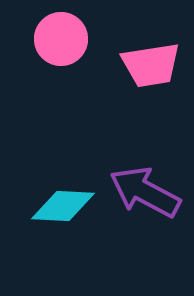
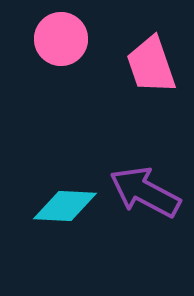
pink trapezoid: rotated 80 degrees clockwise
cyan diamond: moved 2 px right
